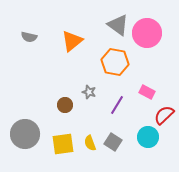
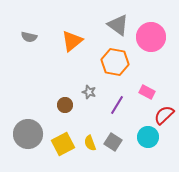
pink circle: moved 4 px right, 4 px down
gray circle: moved 3 px right
yellow square: rotated 20 degrees counterclockwise
